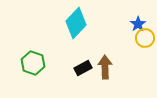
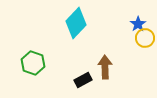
black rectangle: moved 12 px down
